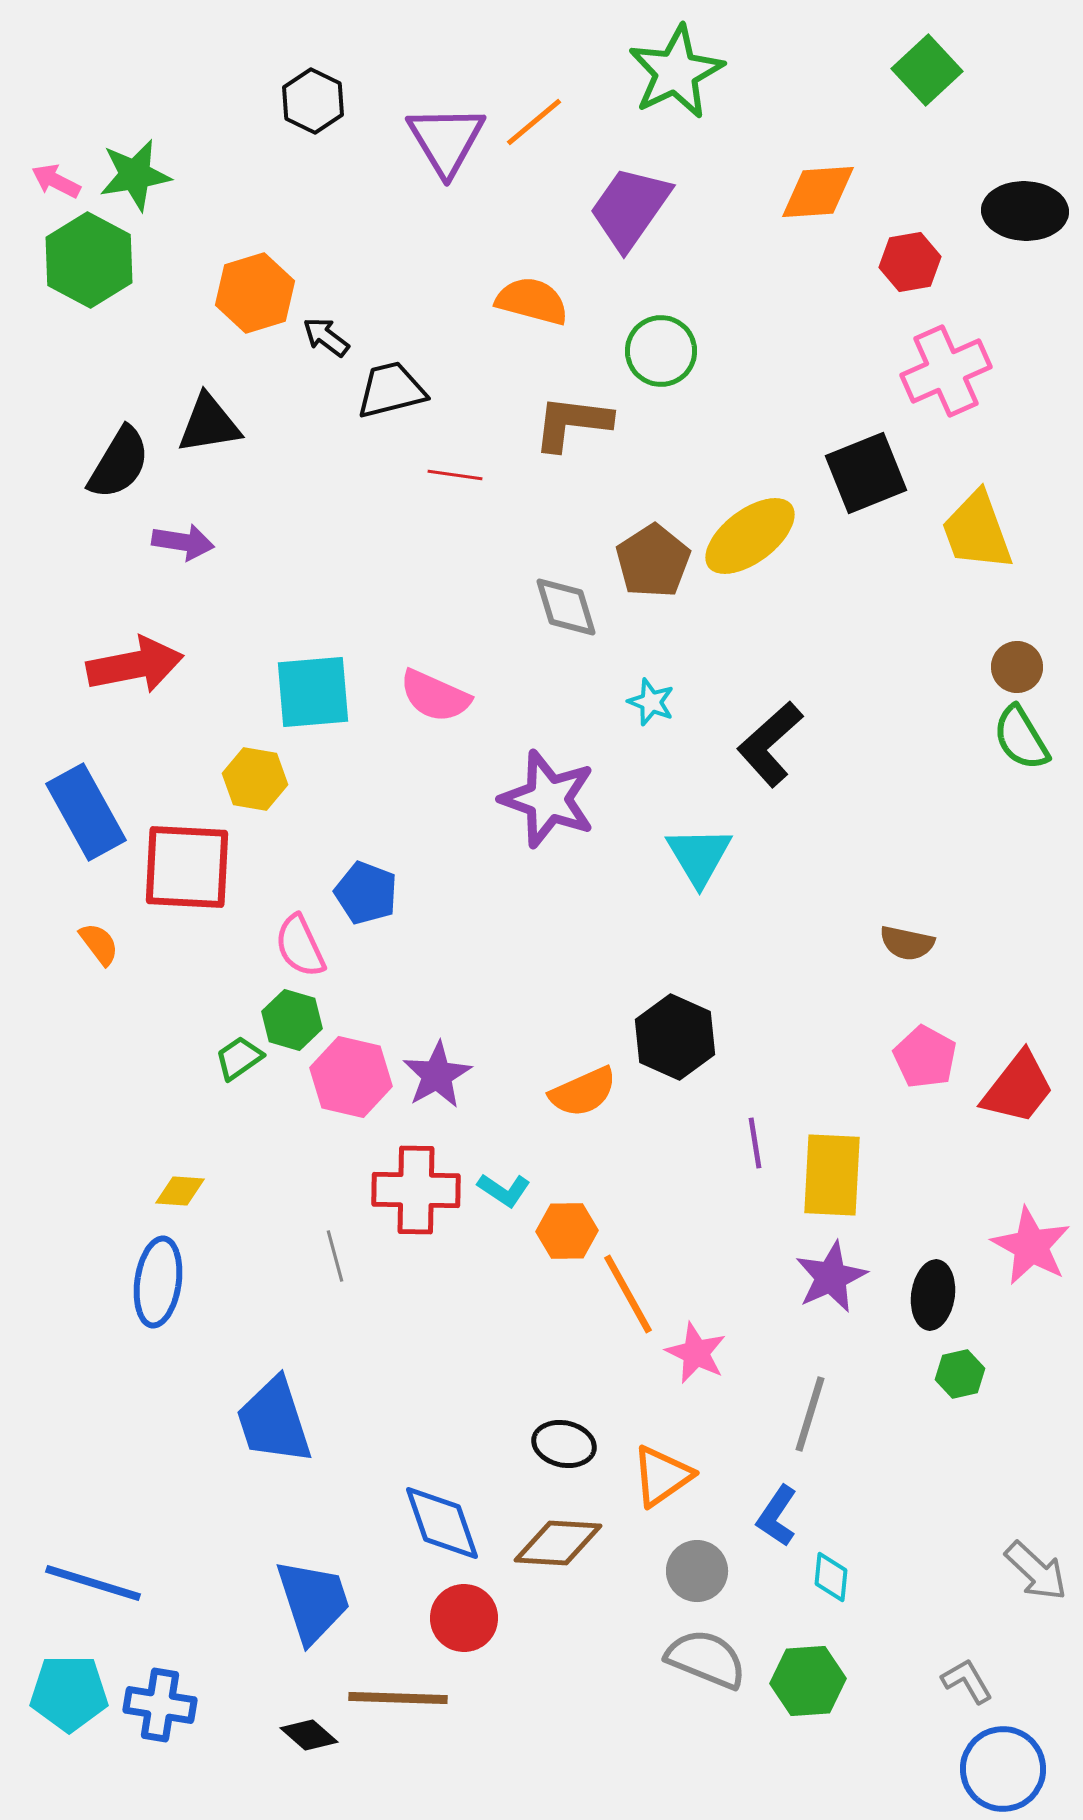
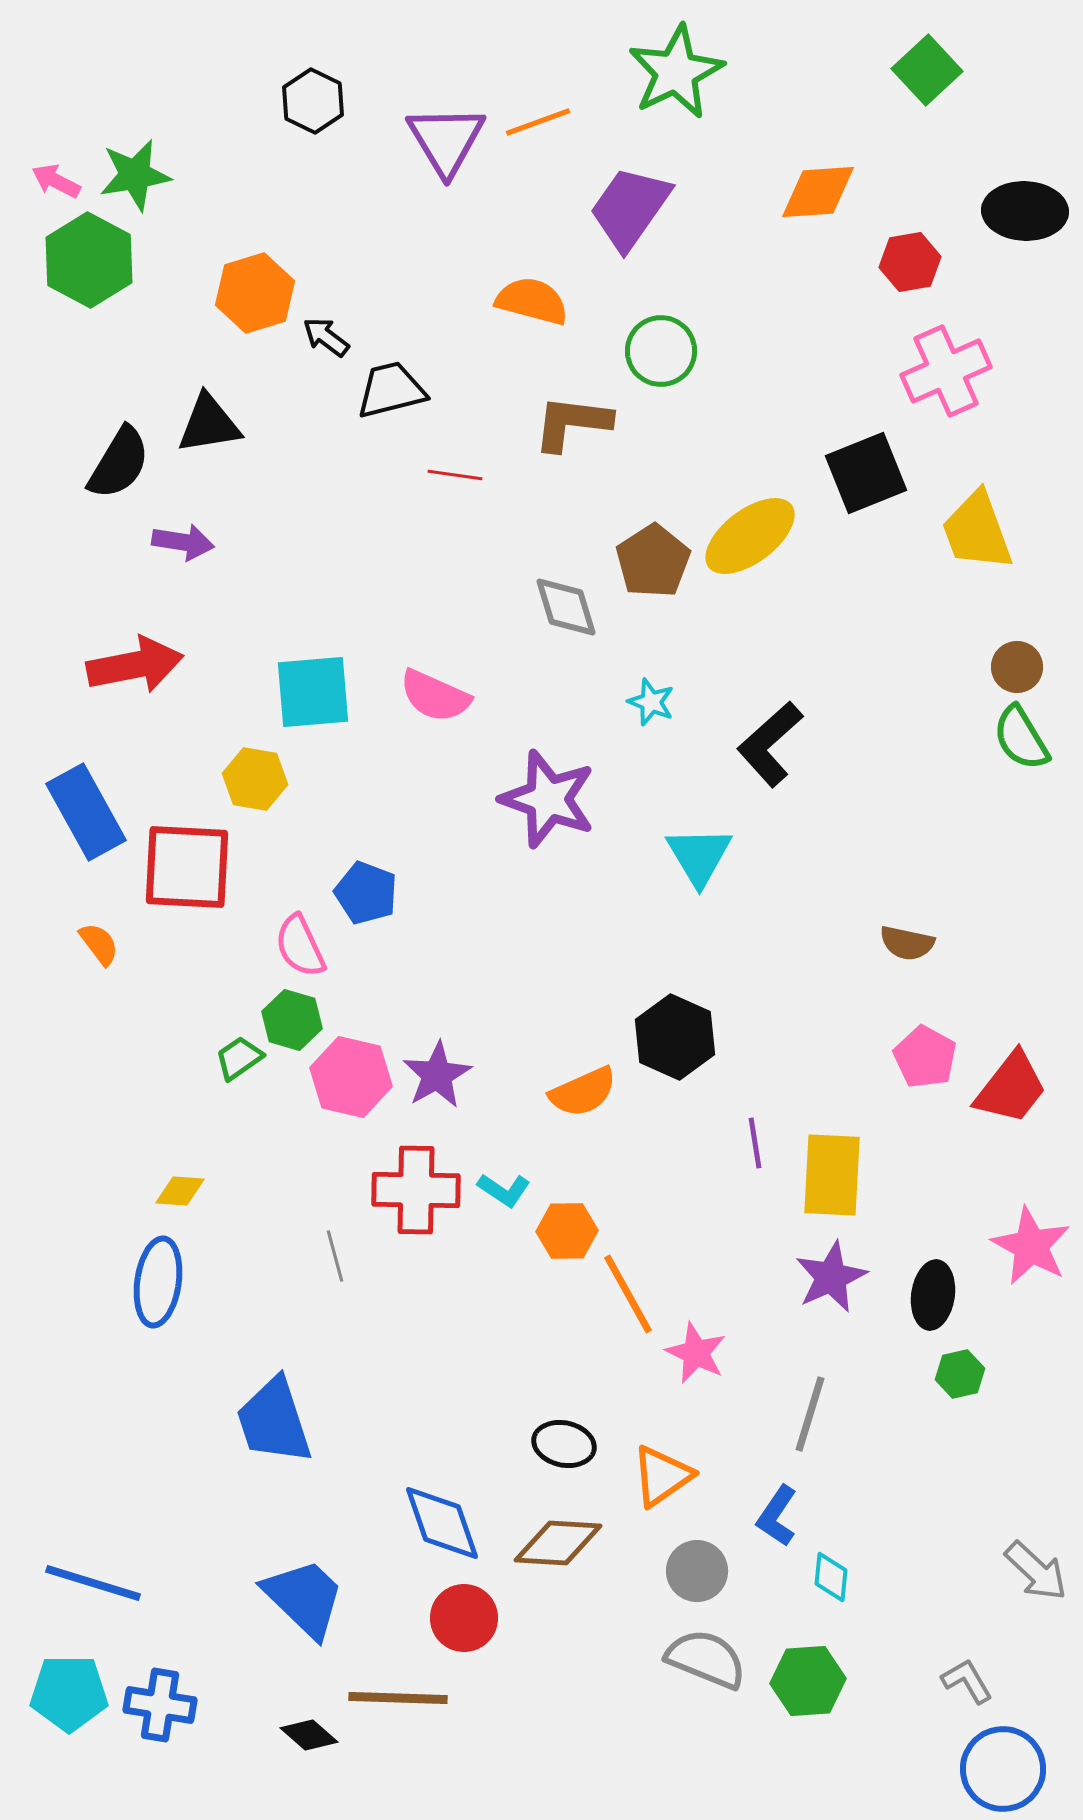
orange line at (534, 122): moved 4 px right; rotated 20 degrees clockwise
red trapezoid at (1018, 1088): moved 7 px left
blue trapezoid at (313, 1601): moved 9 px left, 3 px up; rotated 28 degrees counterclockwise
